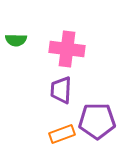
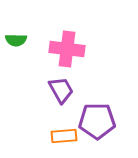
purple trapezoid: rotated 148 degrees clockwise
orange rectangle: moved 2 px right, 2 px down; rotated 15 degrees clockwise
